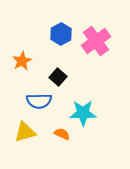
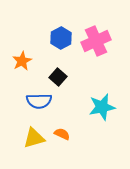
blue hexagon: moved 4 px down
pink cross: rotated 12 degrees clockwise
cyan star: moved 19 px right, 6 px up; rotated 12 degrees counterclockwise
yellow triangle: moved 9 px right, 6 px down
